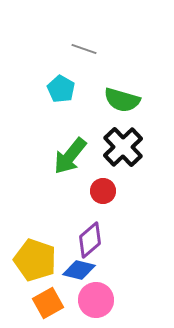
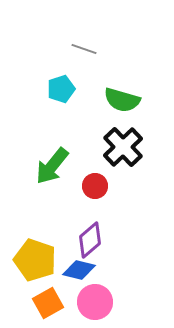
cyan pentagon: rotated 24 degrees clockwise
green arrow: moved 18 px left, 10 px down
red circle: moved 8 px left, 5 px up
pink circle: moved 1 px left, 2 px down
